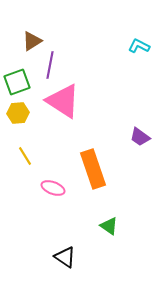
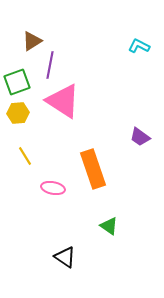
pink ellipse: rotated 10 degrees counterclockwise
